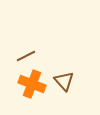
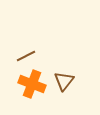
brown triangle: rotated 20 degrees clockwise
